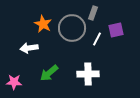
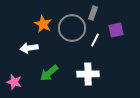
white line: moved 2 px left, 1 px down
pink star: rotated 14 degrees clockwise
